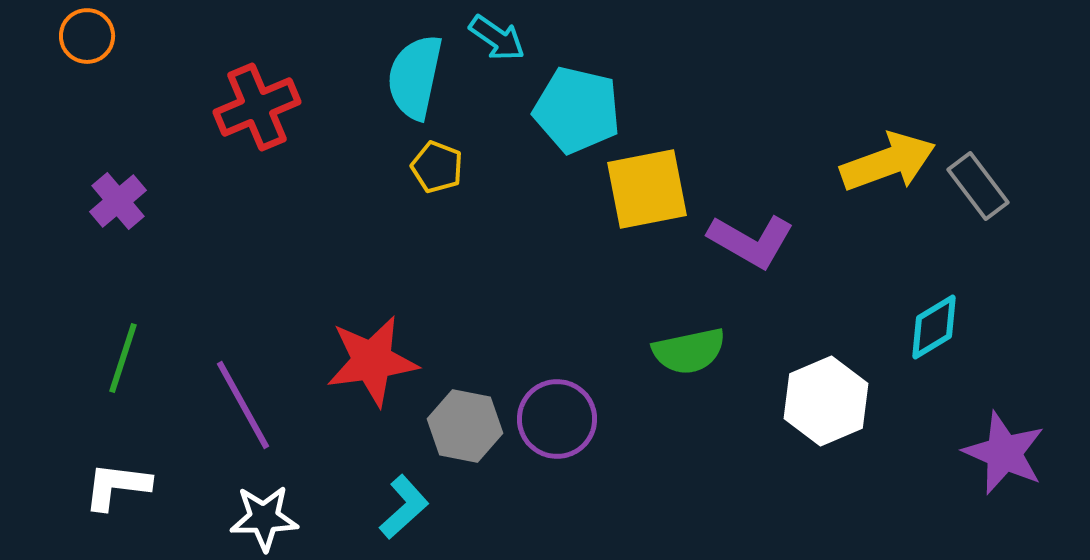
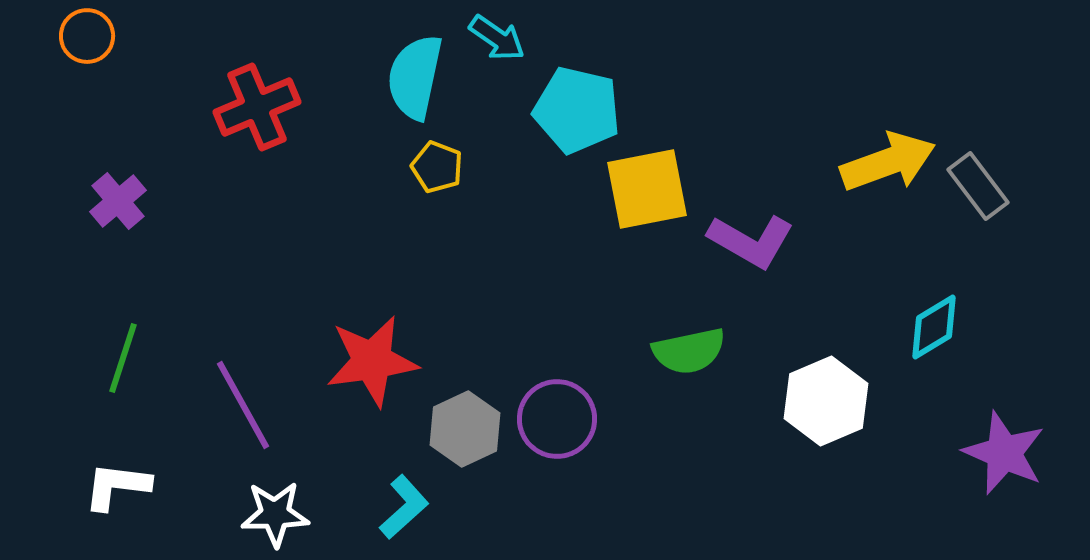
gray hexagon: moved 3 px down; rotated 24 degrees clockwise
white star: moved 11 px right, 4 px up
